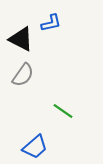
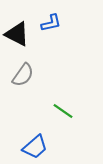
black triangle: moved 4 px left, 5 px up
